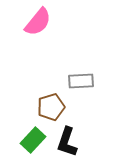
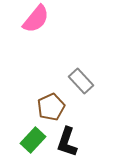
pink semicircle: moved 2 px left, 3 px up
gray rectangle: rotated 50 degrees clockwise
brown pentagon: rotated 8 degrees counterclockwise
